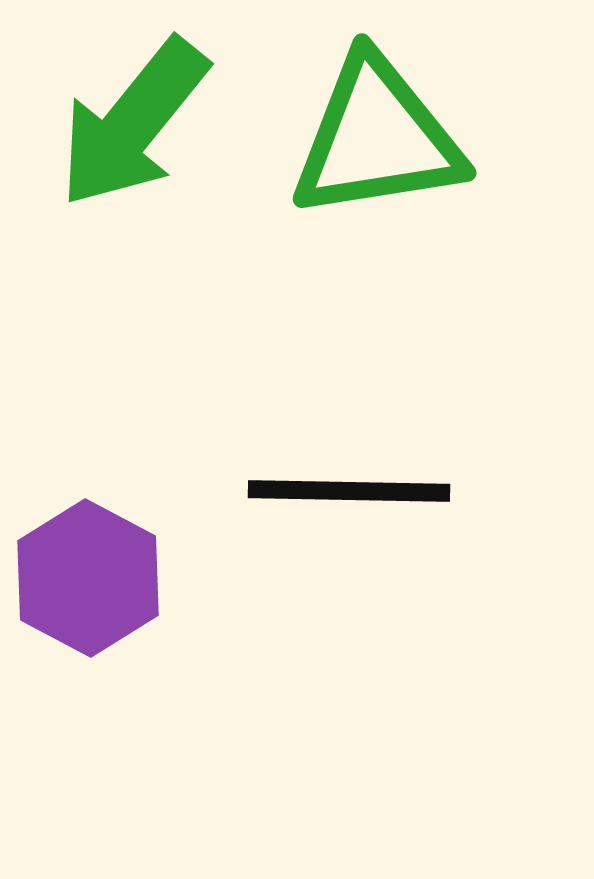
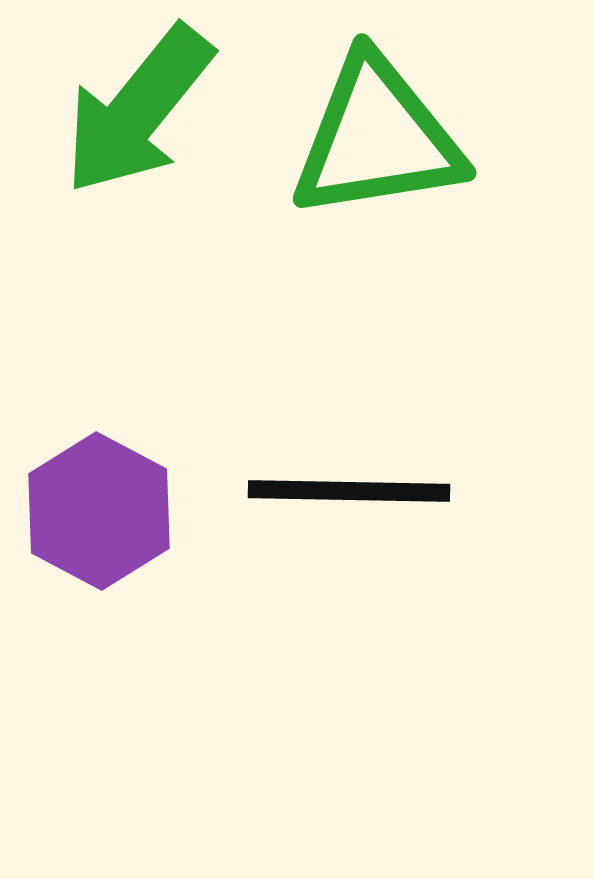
green arrow: moved 5 px right, 13 px up
purple hexagon: moved 11 px right, 67 px up
